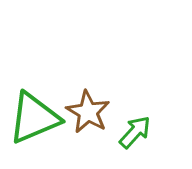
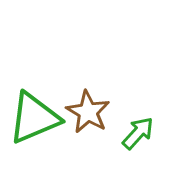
green arrow: moved 3 px right, 1 px down
